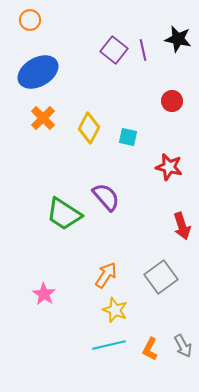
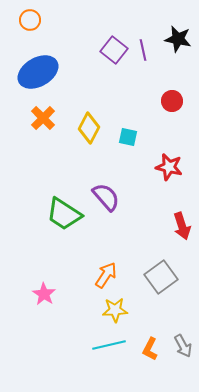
yellow star: rotated 25 degrees counterclockwise
